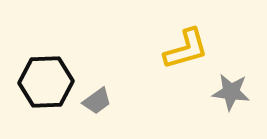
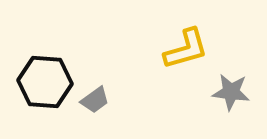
black hexagon: moved 1 px left; rotated 6 degrees clockwise
gray trapezoid: moved 2 px left, 1 px up
